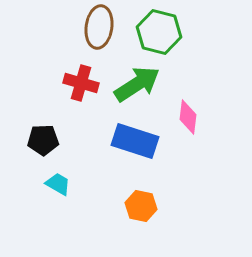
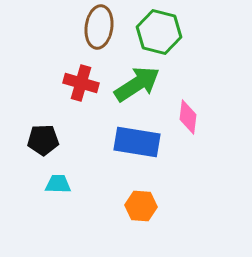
blue rectangle: moved 2 px right, 1 px down; rotated 9 degrees counterclockwise
cyan trapezoid: rotated 28 degrees counterclockwise
orange hexagon: rotated 8 degrees counterclockwise
